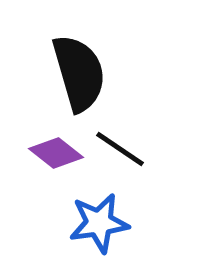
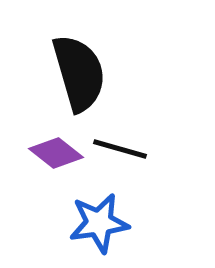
black line: rotated 18 degrees counterclockwise
